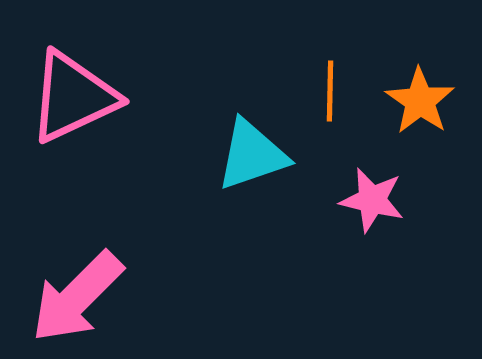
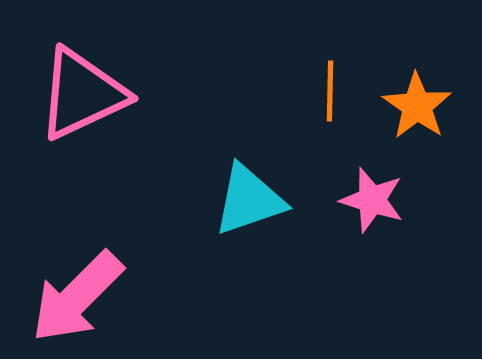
pink triangle: moved 9 px right, 3 px up
orange star: moved 3 px left, 5 px down
cyan triangle: moved 3 px left, 45 px down
pink star: rotated 4 degrees clockwise
